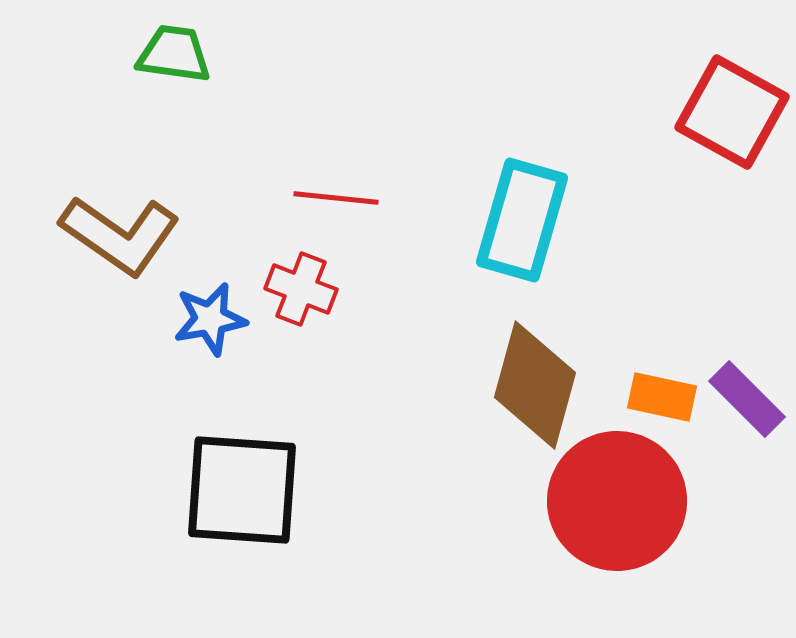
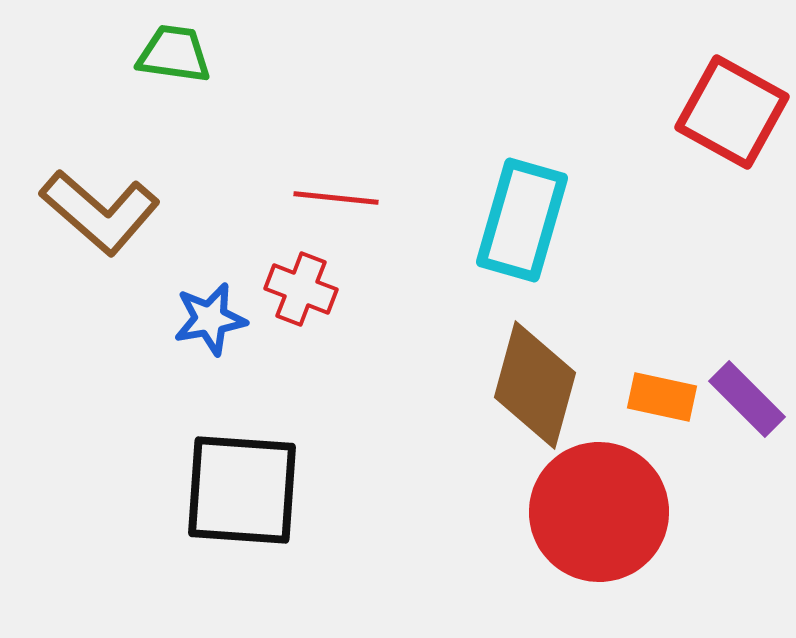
brown L-shape: moved 20 px left, 23 px up; rotated 6 degrees clockwise
red circle: moved 18 px left, 11 px down
